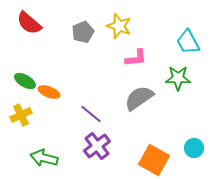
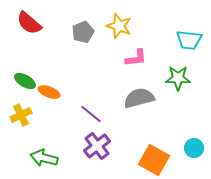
cyan trapezoid: moved 1 px right, 2 px up; rotated 56 degrees counterclockwise
gray semicircle: rotated 20 degrees clockwise
